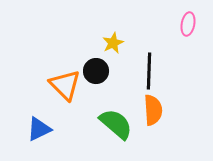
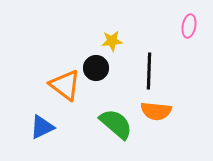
pink ellipse: moved 1 px right, 2 px down
yellow star: moved 1 px left, 2 px up; rotated 20 degrees clockwise
black circle: moved 3 px up
orange triangle: rotated 8 degrees counterclockwise
orange semicircle: moved 3 px right, 1 px down; rotated 100 degrees clockwise
blue triangle: moved 3 px right, 2 px up
